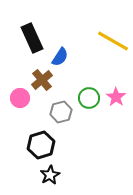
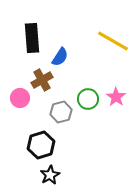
black rectangle: rotated 20 degrees clockwise
brown cross: rotated 10 degrees clockwise
green circle: moved 1 px left, 1 px down
